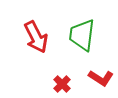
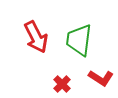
green trapezoid: moved 3 px left, 5 px down
